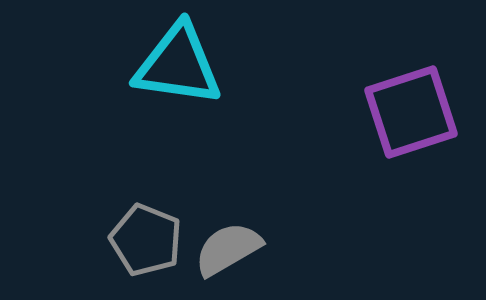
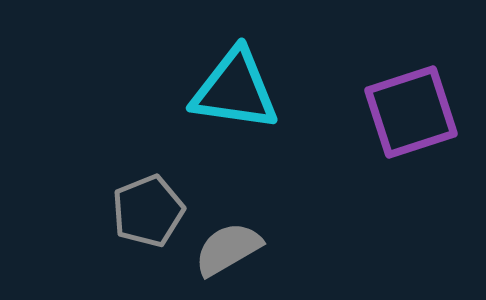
cyan triangle: moved 57 px right, 25 px down
gray pentagon: moved 2 px right, 29 px up; rotated 28 degrees clockwise
